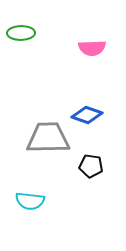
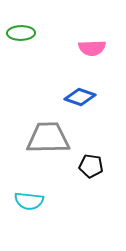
blue diamond: moved 7 px left, 18 px up
cyan semicircle: moved 1 px left
